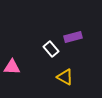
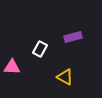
white rectangle: moved 11 px left; rotated 70 degrees clockwise
